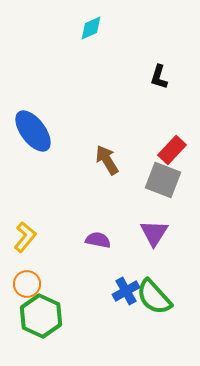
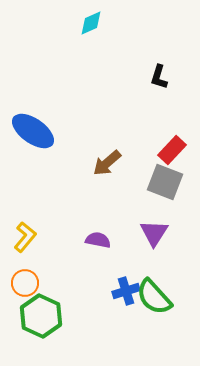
cyan diamond: moved 5 px up
blue ellipse: rotated 18 degrees counterclockwise
brown arrow: moved 3 px down; rotated 100 degrees counterclockwise
gray square: moved 2 px right, 2 px down
orange circle: moved 2 px left, 1 px up
blue cross: rotated 12 degrees clockwise
